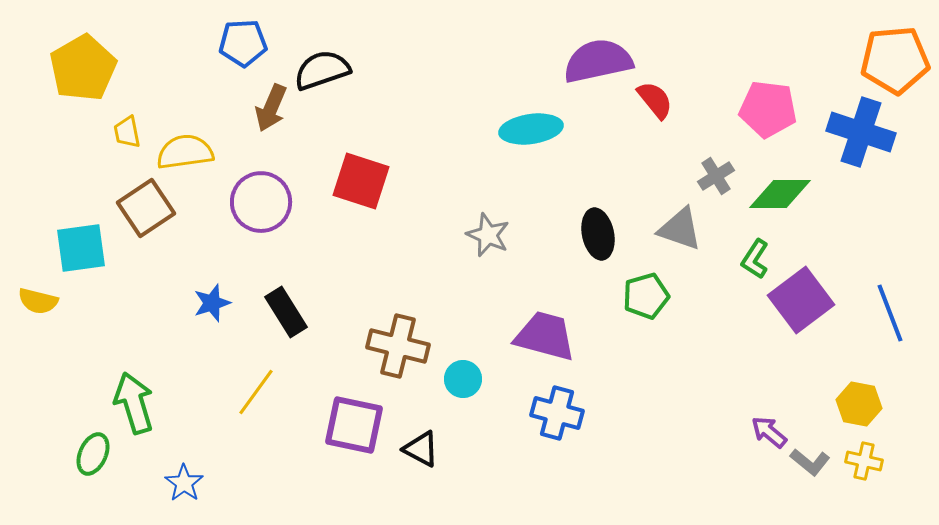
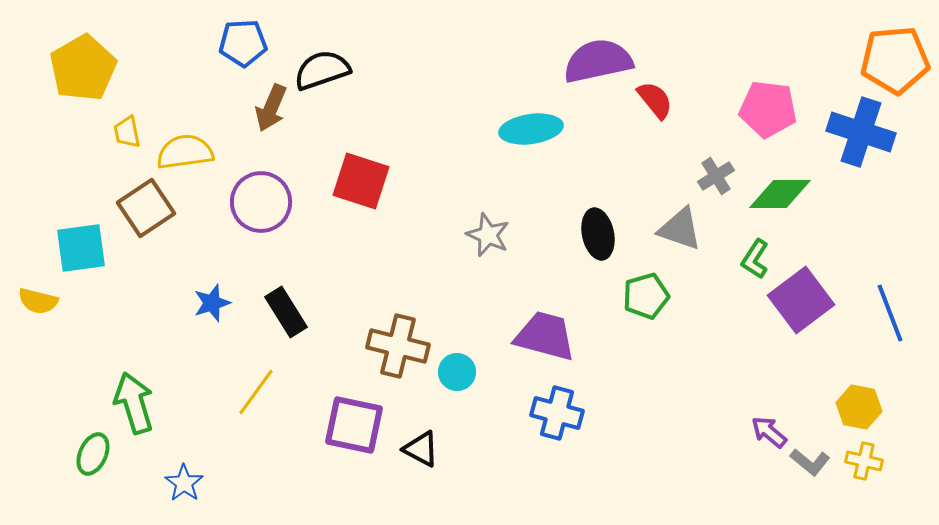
cyan circle at (463, 379): moved 6 px left, 7 px up
yellow hexagon at (859, 404): moved 3 px down
